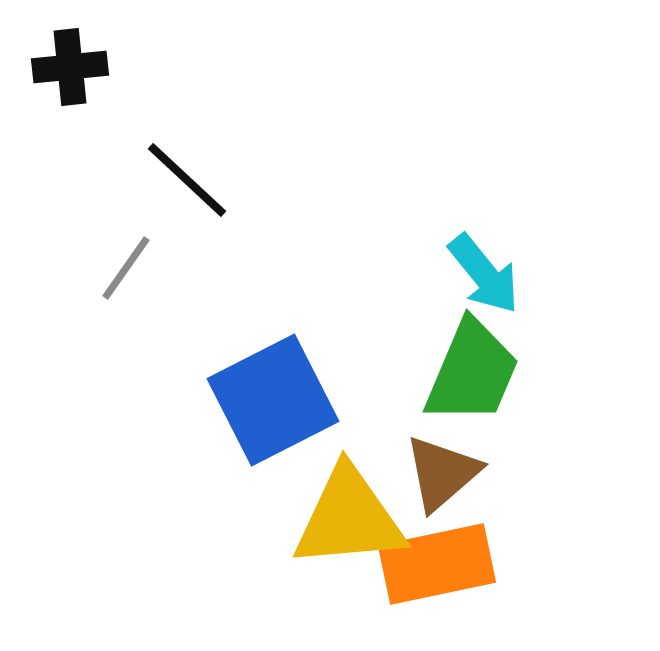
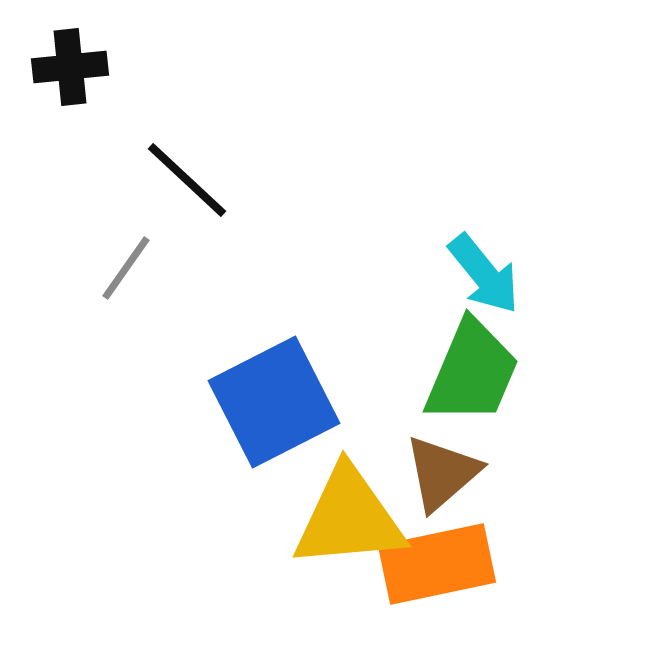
blue square: moved 1 px right, 2 px down
